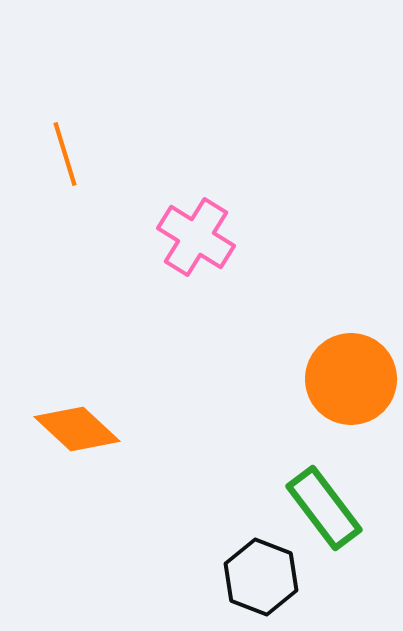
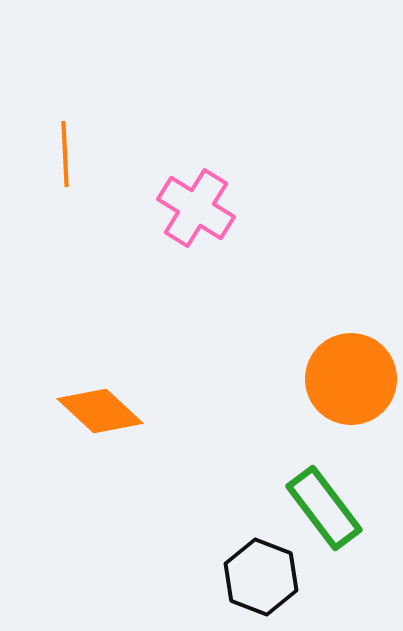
orange line: rotated 14 degrees clockwise
pink cross: moved 29 px up
orange diamond: moved 23 px right, 18 px up
